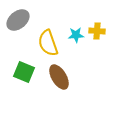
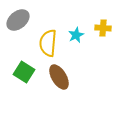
yellow cross: moved 6 px right, 3 px up
cyan star: rotated 21 degrees counterclockwise
yellow semicircle: rotated 24 degrees clockwise
green square: rotated 10 degrees clockwise
